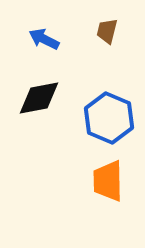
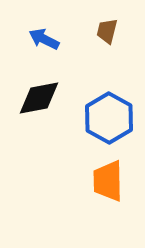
blue hexagon: rotated 6 degrees clockwise
